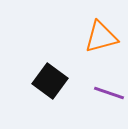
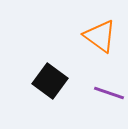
orange triangle: moved 1 px left, 1 px up; rotated 51 degrees clockwise
